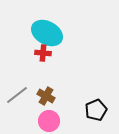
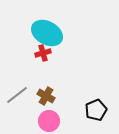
red cross: rotated 21 degrees counterclockwise
